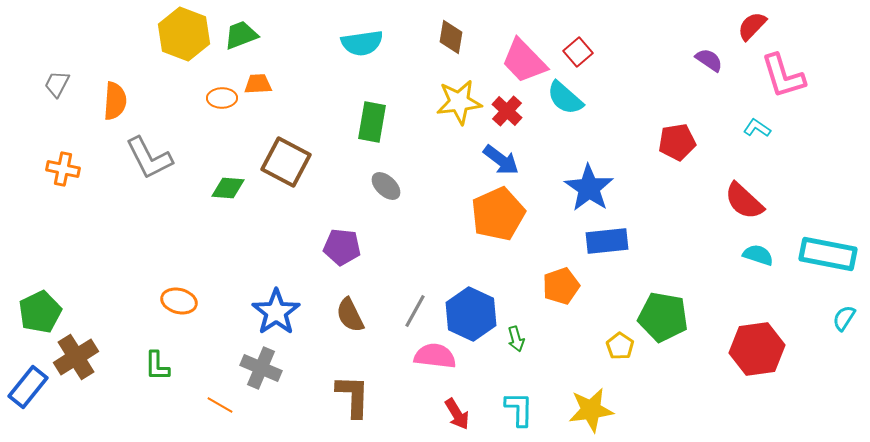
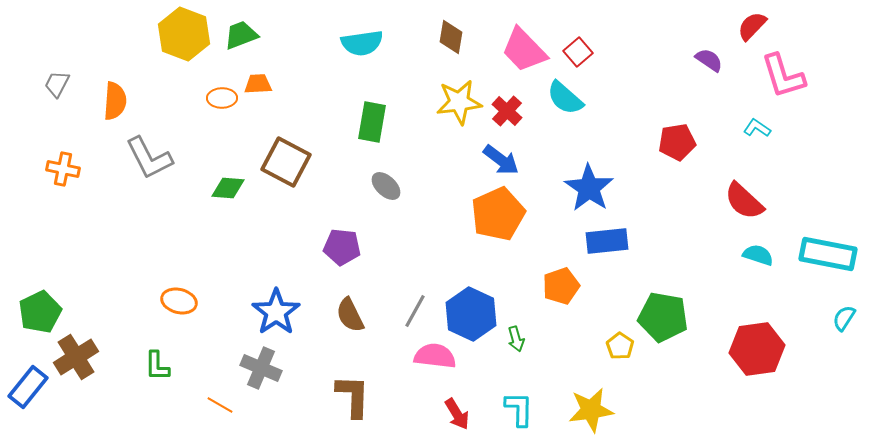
pink trapezoid at (524, 61): moved 11 px up
